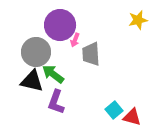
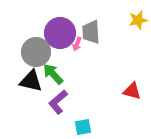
purple circle: moved 8 px down
pink arrow: moved 2 px right, 4 px down
gray trapezoid: moved 22 px up
green arrow: rotated 10 degrees clockwise
black triangle: moved 1 px left
purple L-shape: moved 2 px right; rotated 30 degrees clockwise
cyan square: moved 31 px left, 17 px down; rotated 30 degrees clockwise
red triangle: moved 26 px up
